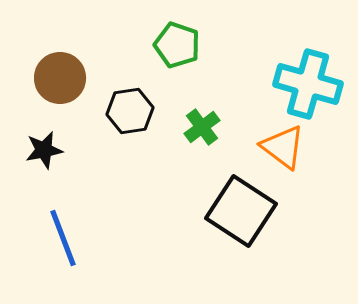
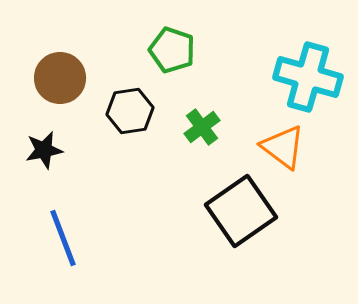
green pentagon: moved 5 px left, 5 px down
cyan cross: moved 7 px up
black square: rotated 22 degrees clockwise
